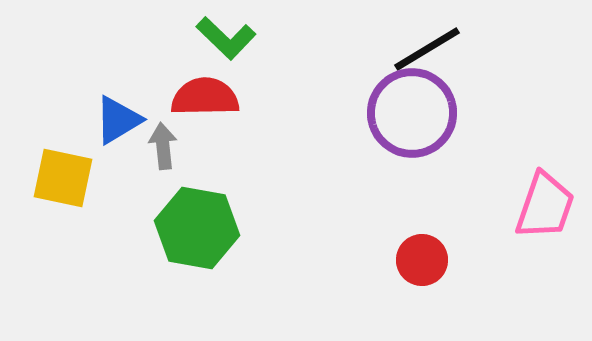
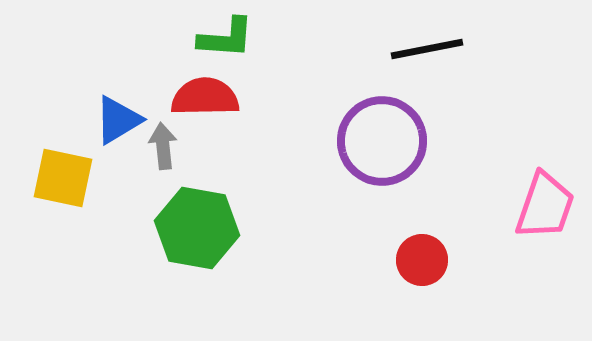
green L-shape: rotated 40 degrees counterclockwise
black line: rotated 20 degrees clockwise
purple circle: moved 30 px left, 28 px down
